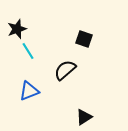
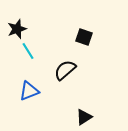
black square: moved 2 px up
